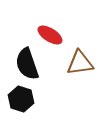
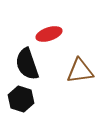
red ellipse: moved 1 px left, 1 px up; rotated 50 degrees counterclockwise
brown triangle: moved 8 px down
